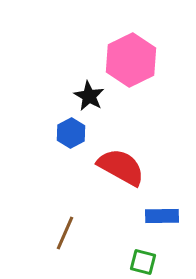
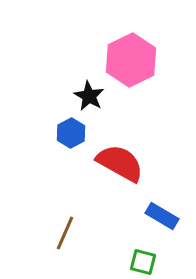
red semicircle: moved 1 px left, 4 px up
blue rectangle: rotated 32 degrees clockwise
